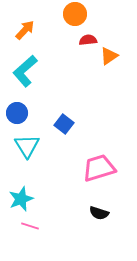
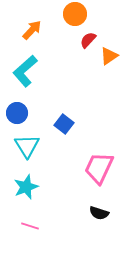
orange arrow: moved 7 px right
red semicircle: rotated 42 degrees counterclockwise
pink trapezoid: rotated 48 degrees counterclockwise
cyan star: moved 5 px right, 12 px up
